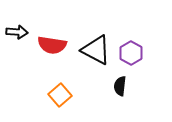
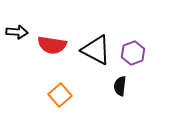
purple hexagon: moved 2 px right; rotated 10 degrees clockwise
